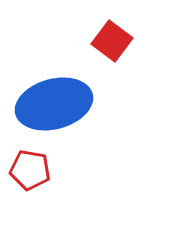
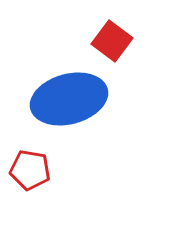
blue ellipse: moved 15 px right, 5 px up
